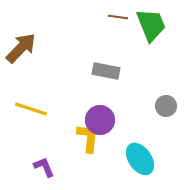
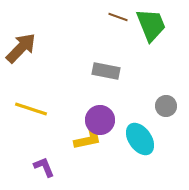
brown line: rotated 12 degrees clockwise
yellow L-shape: rotated 72 degrees clockwise
cyan ellipse: moved 20 px up
